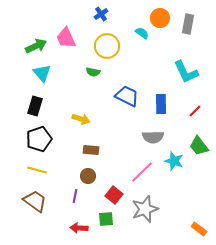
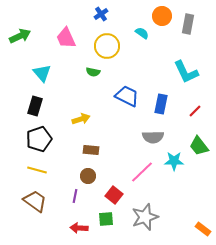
orange circle: moved 2 px right, 2 px up
green arrow: moved 16 px left, 10 px up
blue rectangle: rotated 12 degrees clockwise
yellow arrow: rotated 36 degrees counterclockwise
cyan star: rotated 18 degrees counterclockwise
gray star: moved 8 px down
orange rectangle: moved 4 px right
